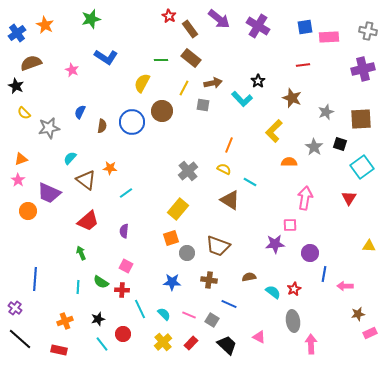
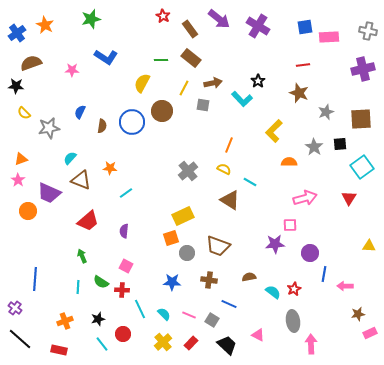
red star at (169, 16): moved 6 px left
pink star at (72, 70): rotated 24 degrees counterclockwise
black star at (16, 86): rotated 21 degrees counterclockwise
brown star at (292, 98): moved 7 px right, 5 px up
black square at (340, 144): rotated 24 degrees counterclockwise
brown triangle at (86, 180): moved 5 px left; rotated 15 degrees counterclockwise
pink arrow at (305, 198): rotated 65 degrees clockwise
yellow rectangle at (178, 209): moved 5 px right, 7 px down; rotated 25 degrees clockwise
green arrow at (81, 253): moved 1 px right, 3 px down
pink triangle at (259, 337): moved 1 px left, 2 px up
